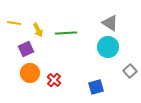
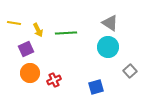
red cross: rotated 24 degrees clockwise
